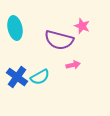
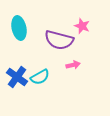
cyan ellipse: moved 4 px right
